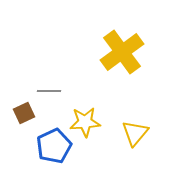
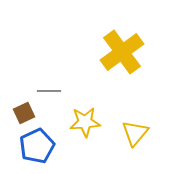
blue pentagon: moved 17 px left
